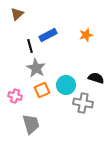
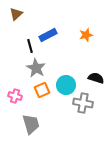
brown triangle: moved 1 px left
